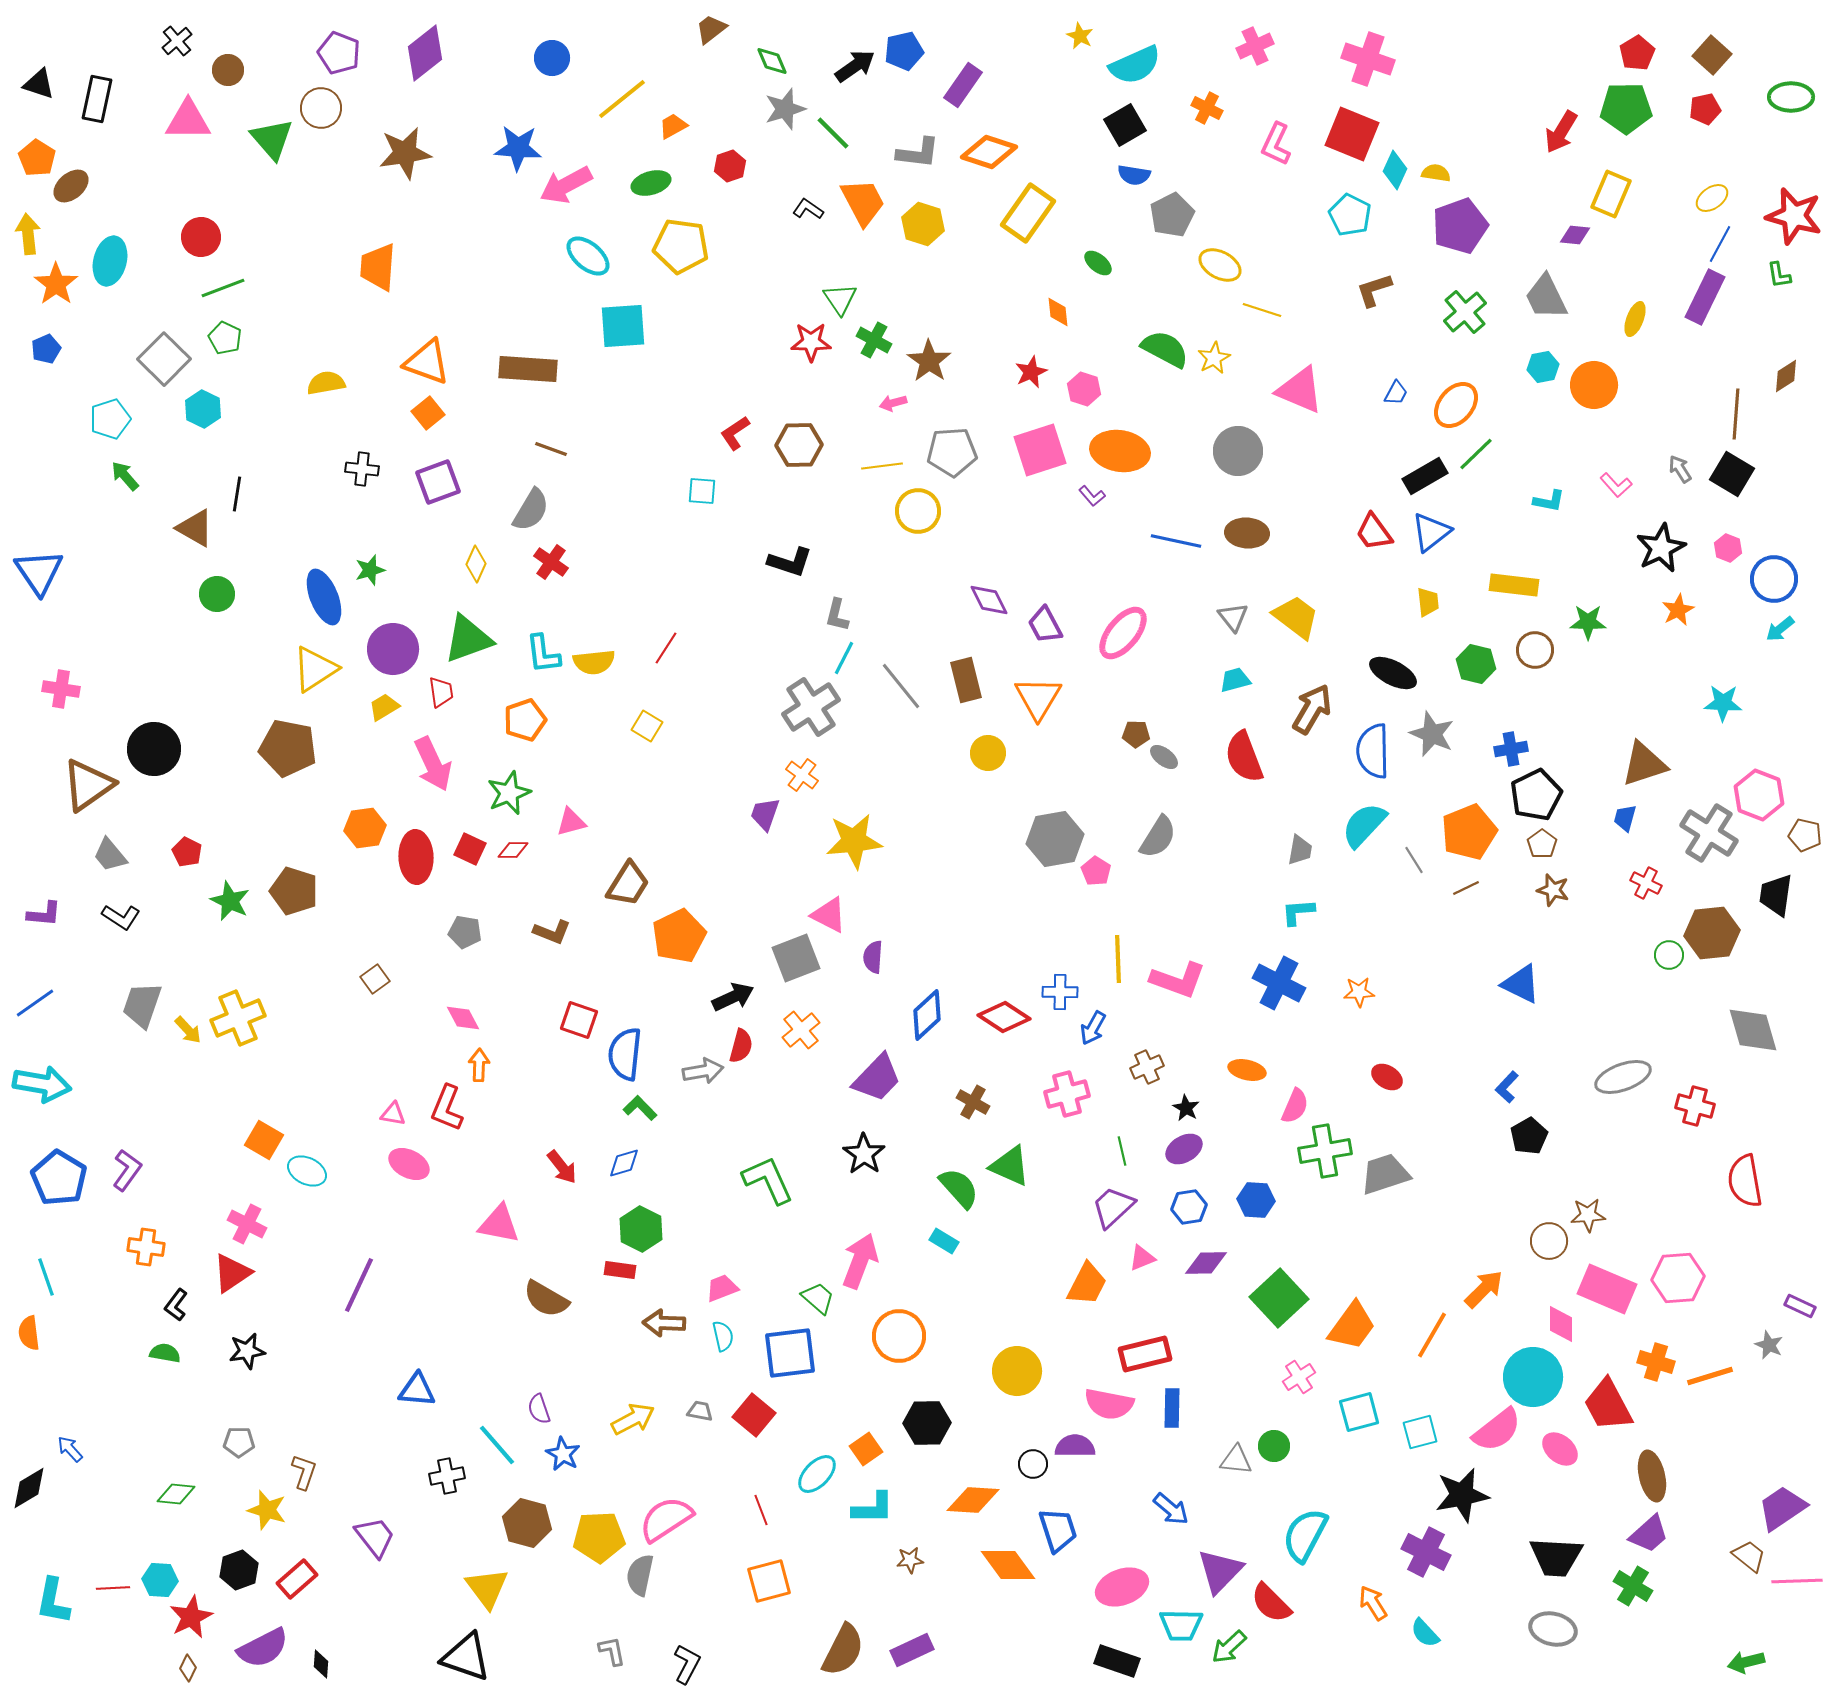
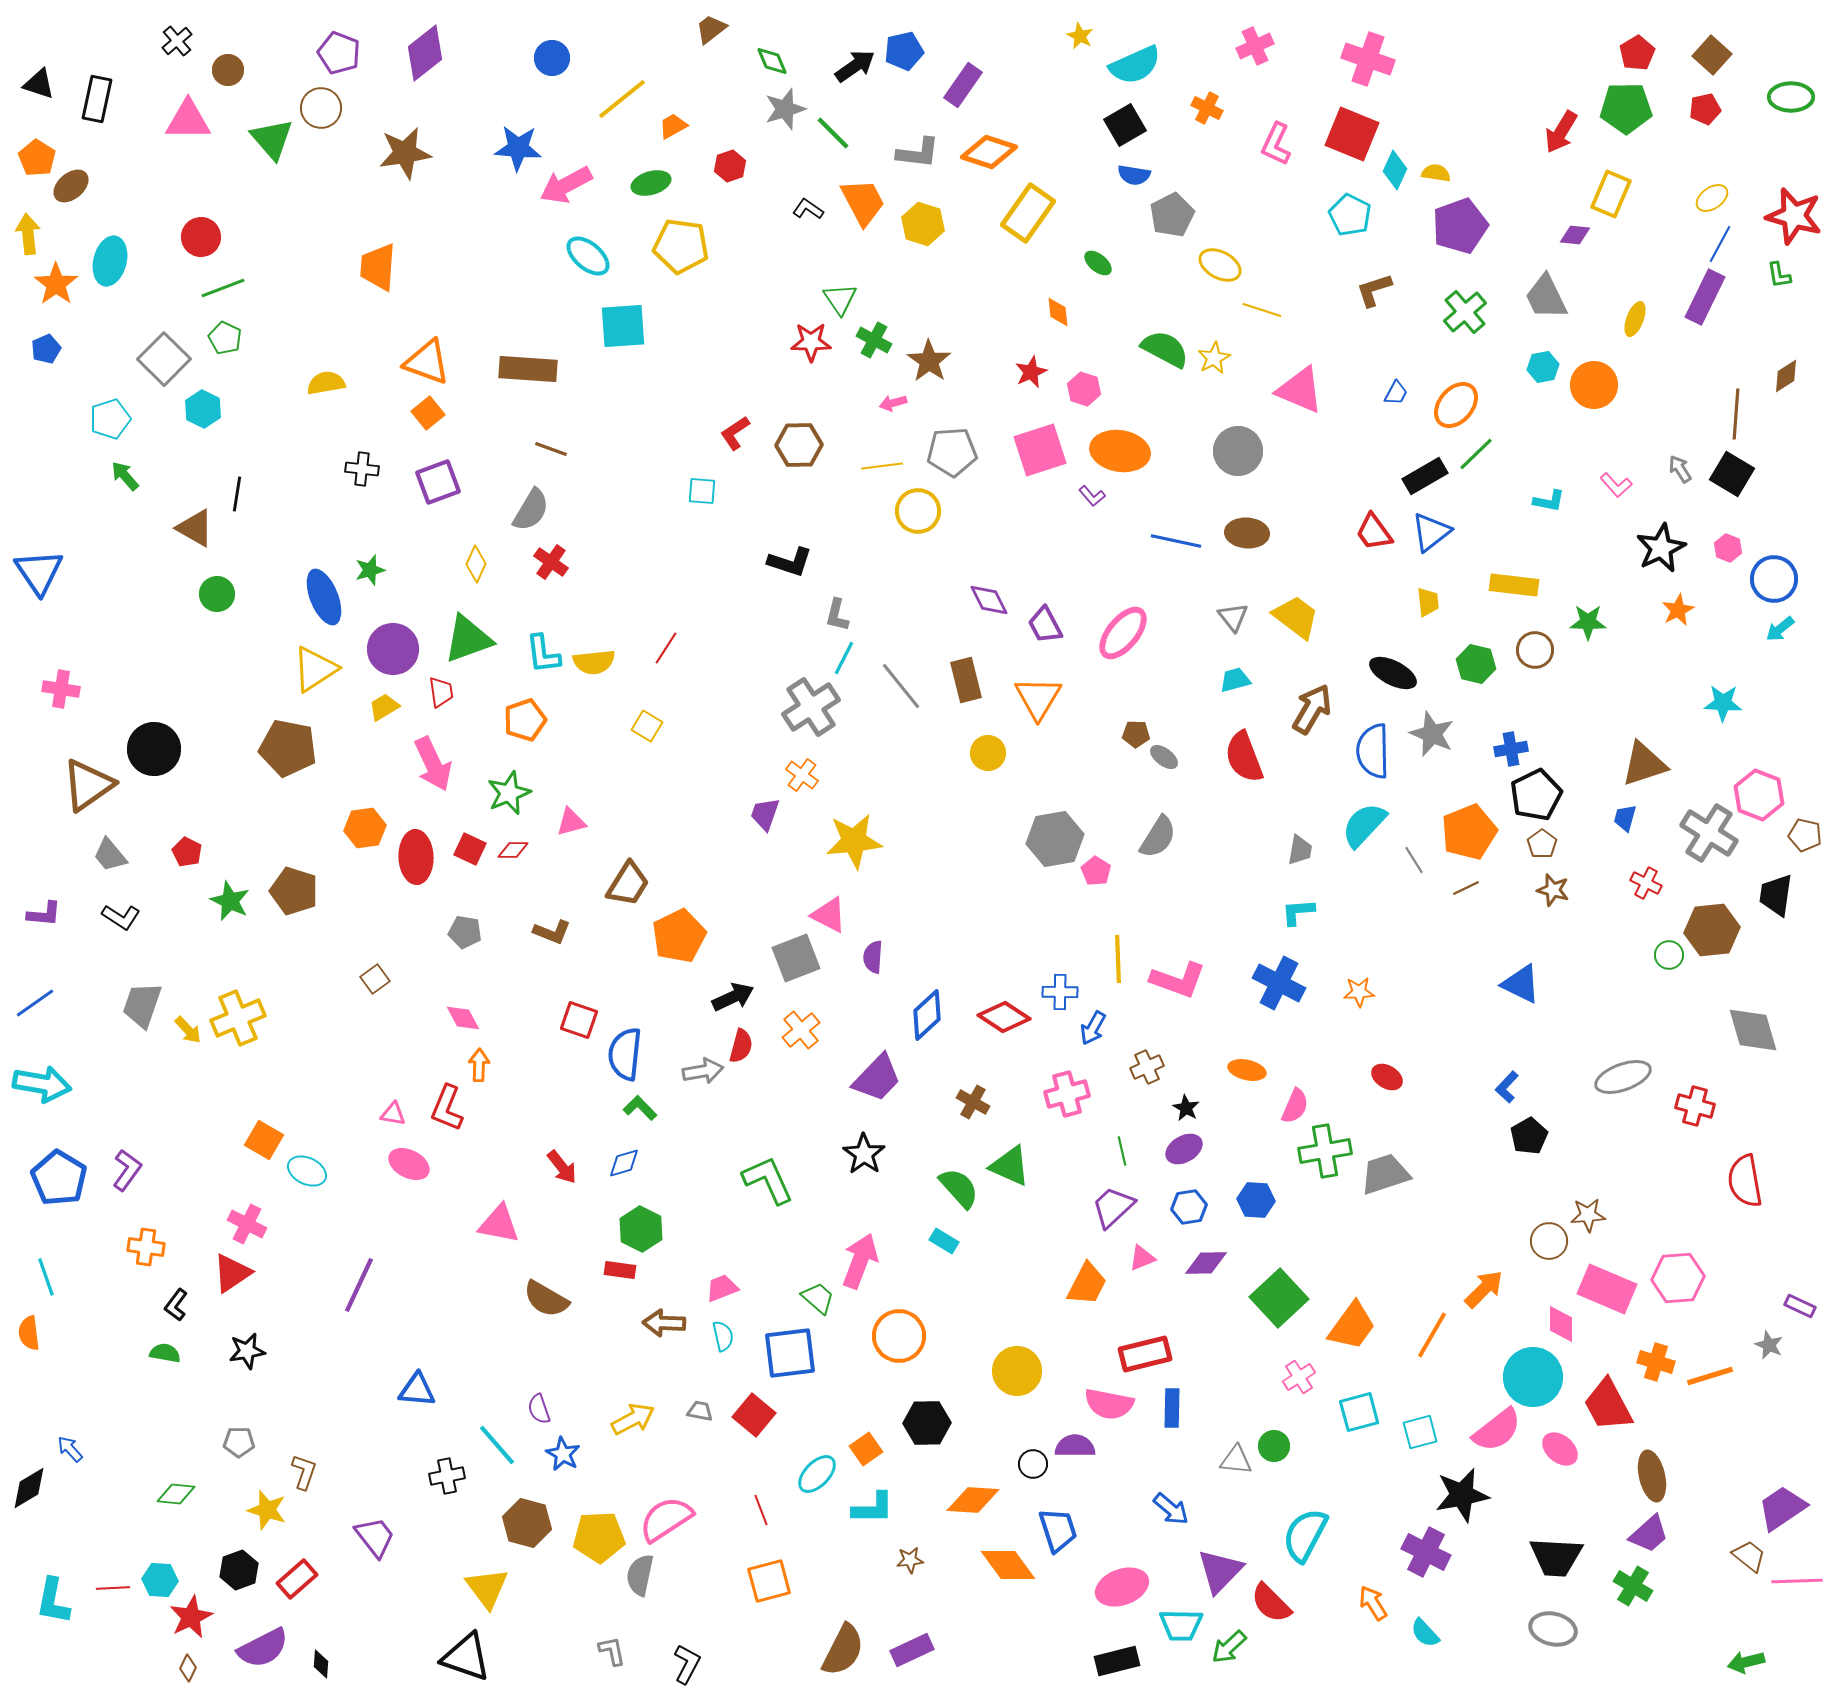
brown hexagon at (1712, 933): moved 3 px up
black rectangle at (1117, 1661): rotated 33 degrees counterclockwise
